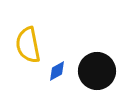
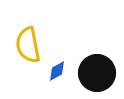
black circle: moved 2 px down
